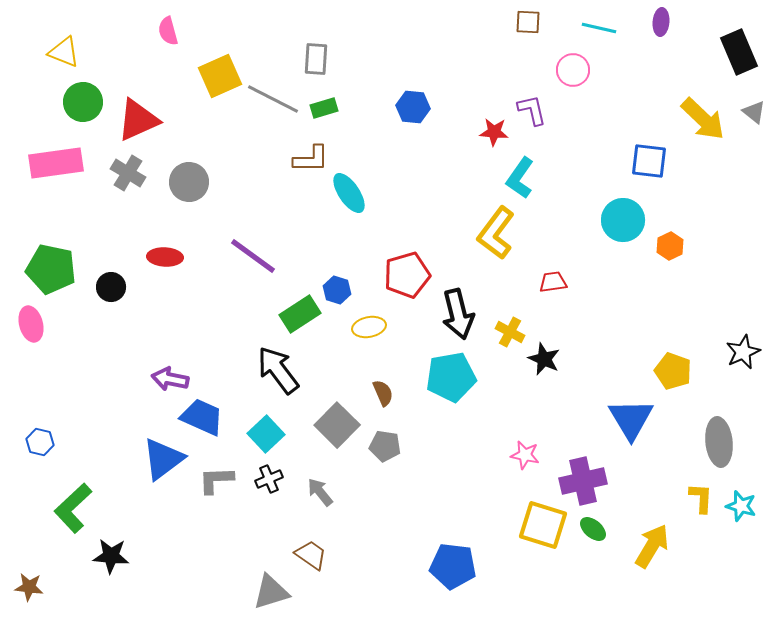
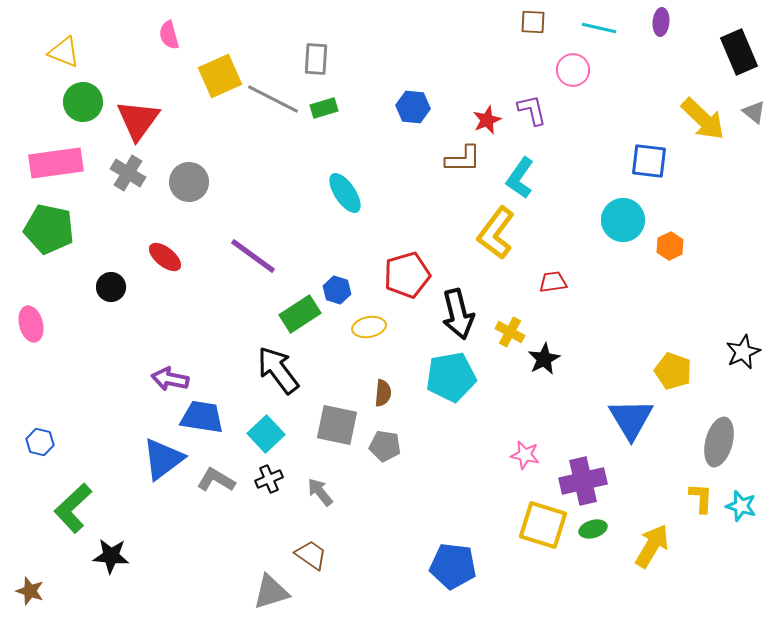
brown square at (528, 22): moved 5 px right
pink semicircle at (168, 31): moved 1 px right, 4 px down
red triangle at (138, 120): rotated 30 degrees counterclockwise
red star at (494, 132): moved 7 px left, 12 px up; rotated 28 degrees counterclockwise
brown L-shape at (311, 159): moved 152 px right
cyan ellipse at (349, 193): moved 4 px left
red ellipse at (165, 257): rotated 36 degrees clockwise
green pentagon at (51, 269): moved 2 px left, 40 px up
black star at (544, 359): rotated 20 degrees clockwise
brown semicircle at (383, 393): rotated 28 degrees clockwise
blue trapezoid at (202, 417): rotated 15 degrees counterclockwise
gray square at (337, 425): rotated 33 degrees counterclockwise
gray ellipse at (719, 442): rotated 21 degrees clockwise
gray L-shape at (216, 480): rotated 33 degrees clockwise
green ellipse at (593, 529): rotated 56 degrees counterclockwise
brown star at (29, 587): moved 1 px right, 4 px down; rotated 12 degrees clockwise
